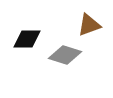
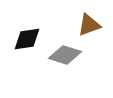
black diamond: rotated 8 degrees counterclockwise
